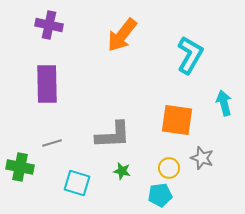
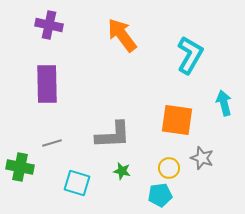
orange arrow: rotated 105 degrees clockwise
